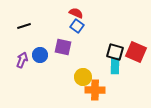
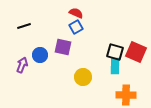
blue square: moved 1 px left, 1 px down; rotated 24 degrees clockwise
purple arrow: moved 5 px down
orange cross: moved 31 px right, 5 px down
